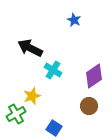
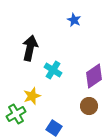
black arrow: rotated 75 degrees clockwise
